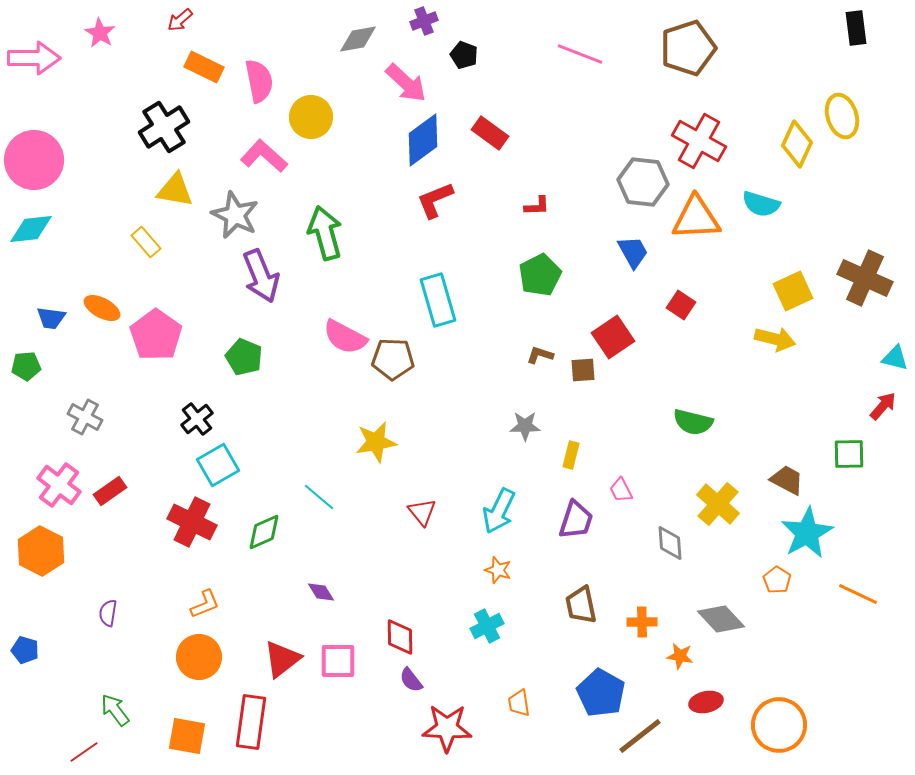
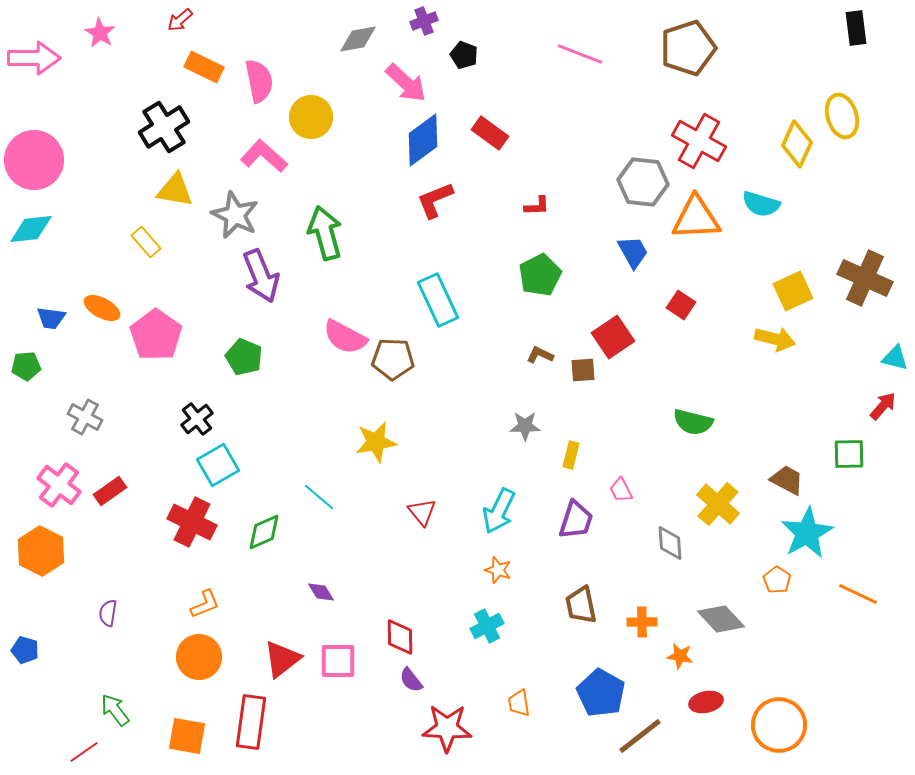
cyan rectangle at (438, 300): rotated 9 degrees counterclockwise
brown L-shape at (540, 355): rotated 8 degrees clockwise
